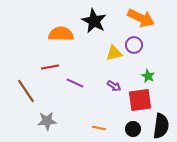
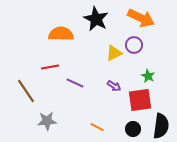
black star: moved 2 px right, 2 px up
yellow triangle: rotated 12 degrees counterclockwise
orange line: moved 2 px left, 1 px up; rotated 16 degrees clockwise
